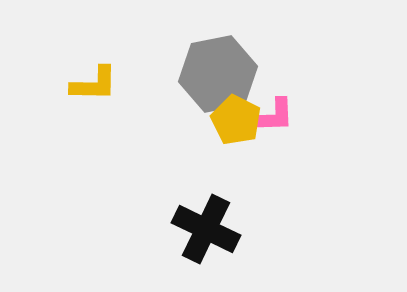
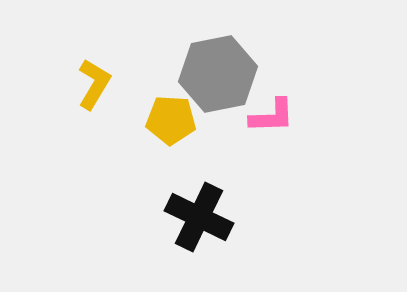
yellow L-shape: rotated 60 degrees counterclockwise
yellow pentagon: moved 65 px left; rotated 24 degrees counterclockwise
black cross: moved 7 px left, 12 px up
